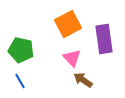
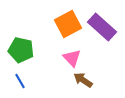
purple rectangle: moved 2 px left, 12 px up; rotated 40 degrees counterclockwise
